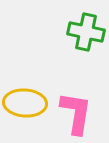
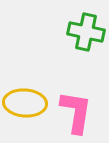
pink L-shape: moved 1 px up
